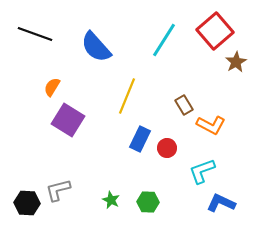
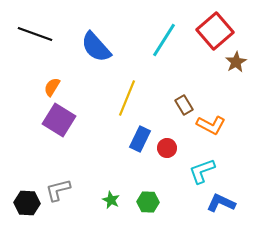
yellow line: moved 2 px down
purple square: moved 9 px left
